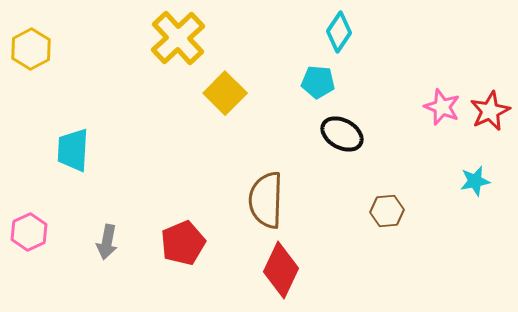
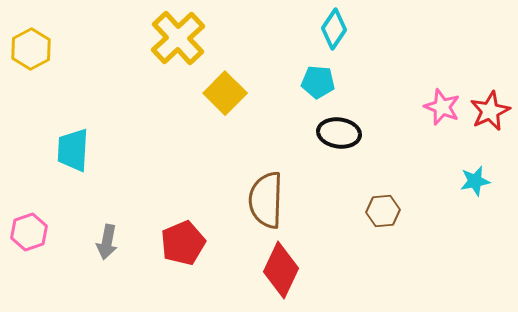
cyan diamond: moved 5 px left, 3 px up
black ellipse: moved 3 px left, 1 px up; rotated 21 degrees counterclockwise
brown hexagon: moved 4 px left
pink hexagon: rotated 6 degrees clockwise
